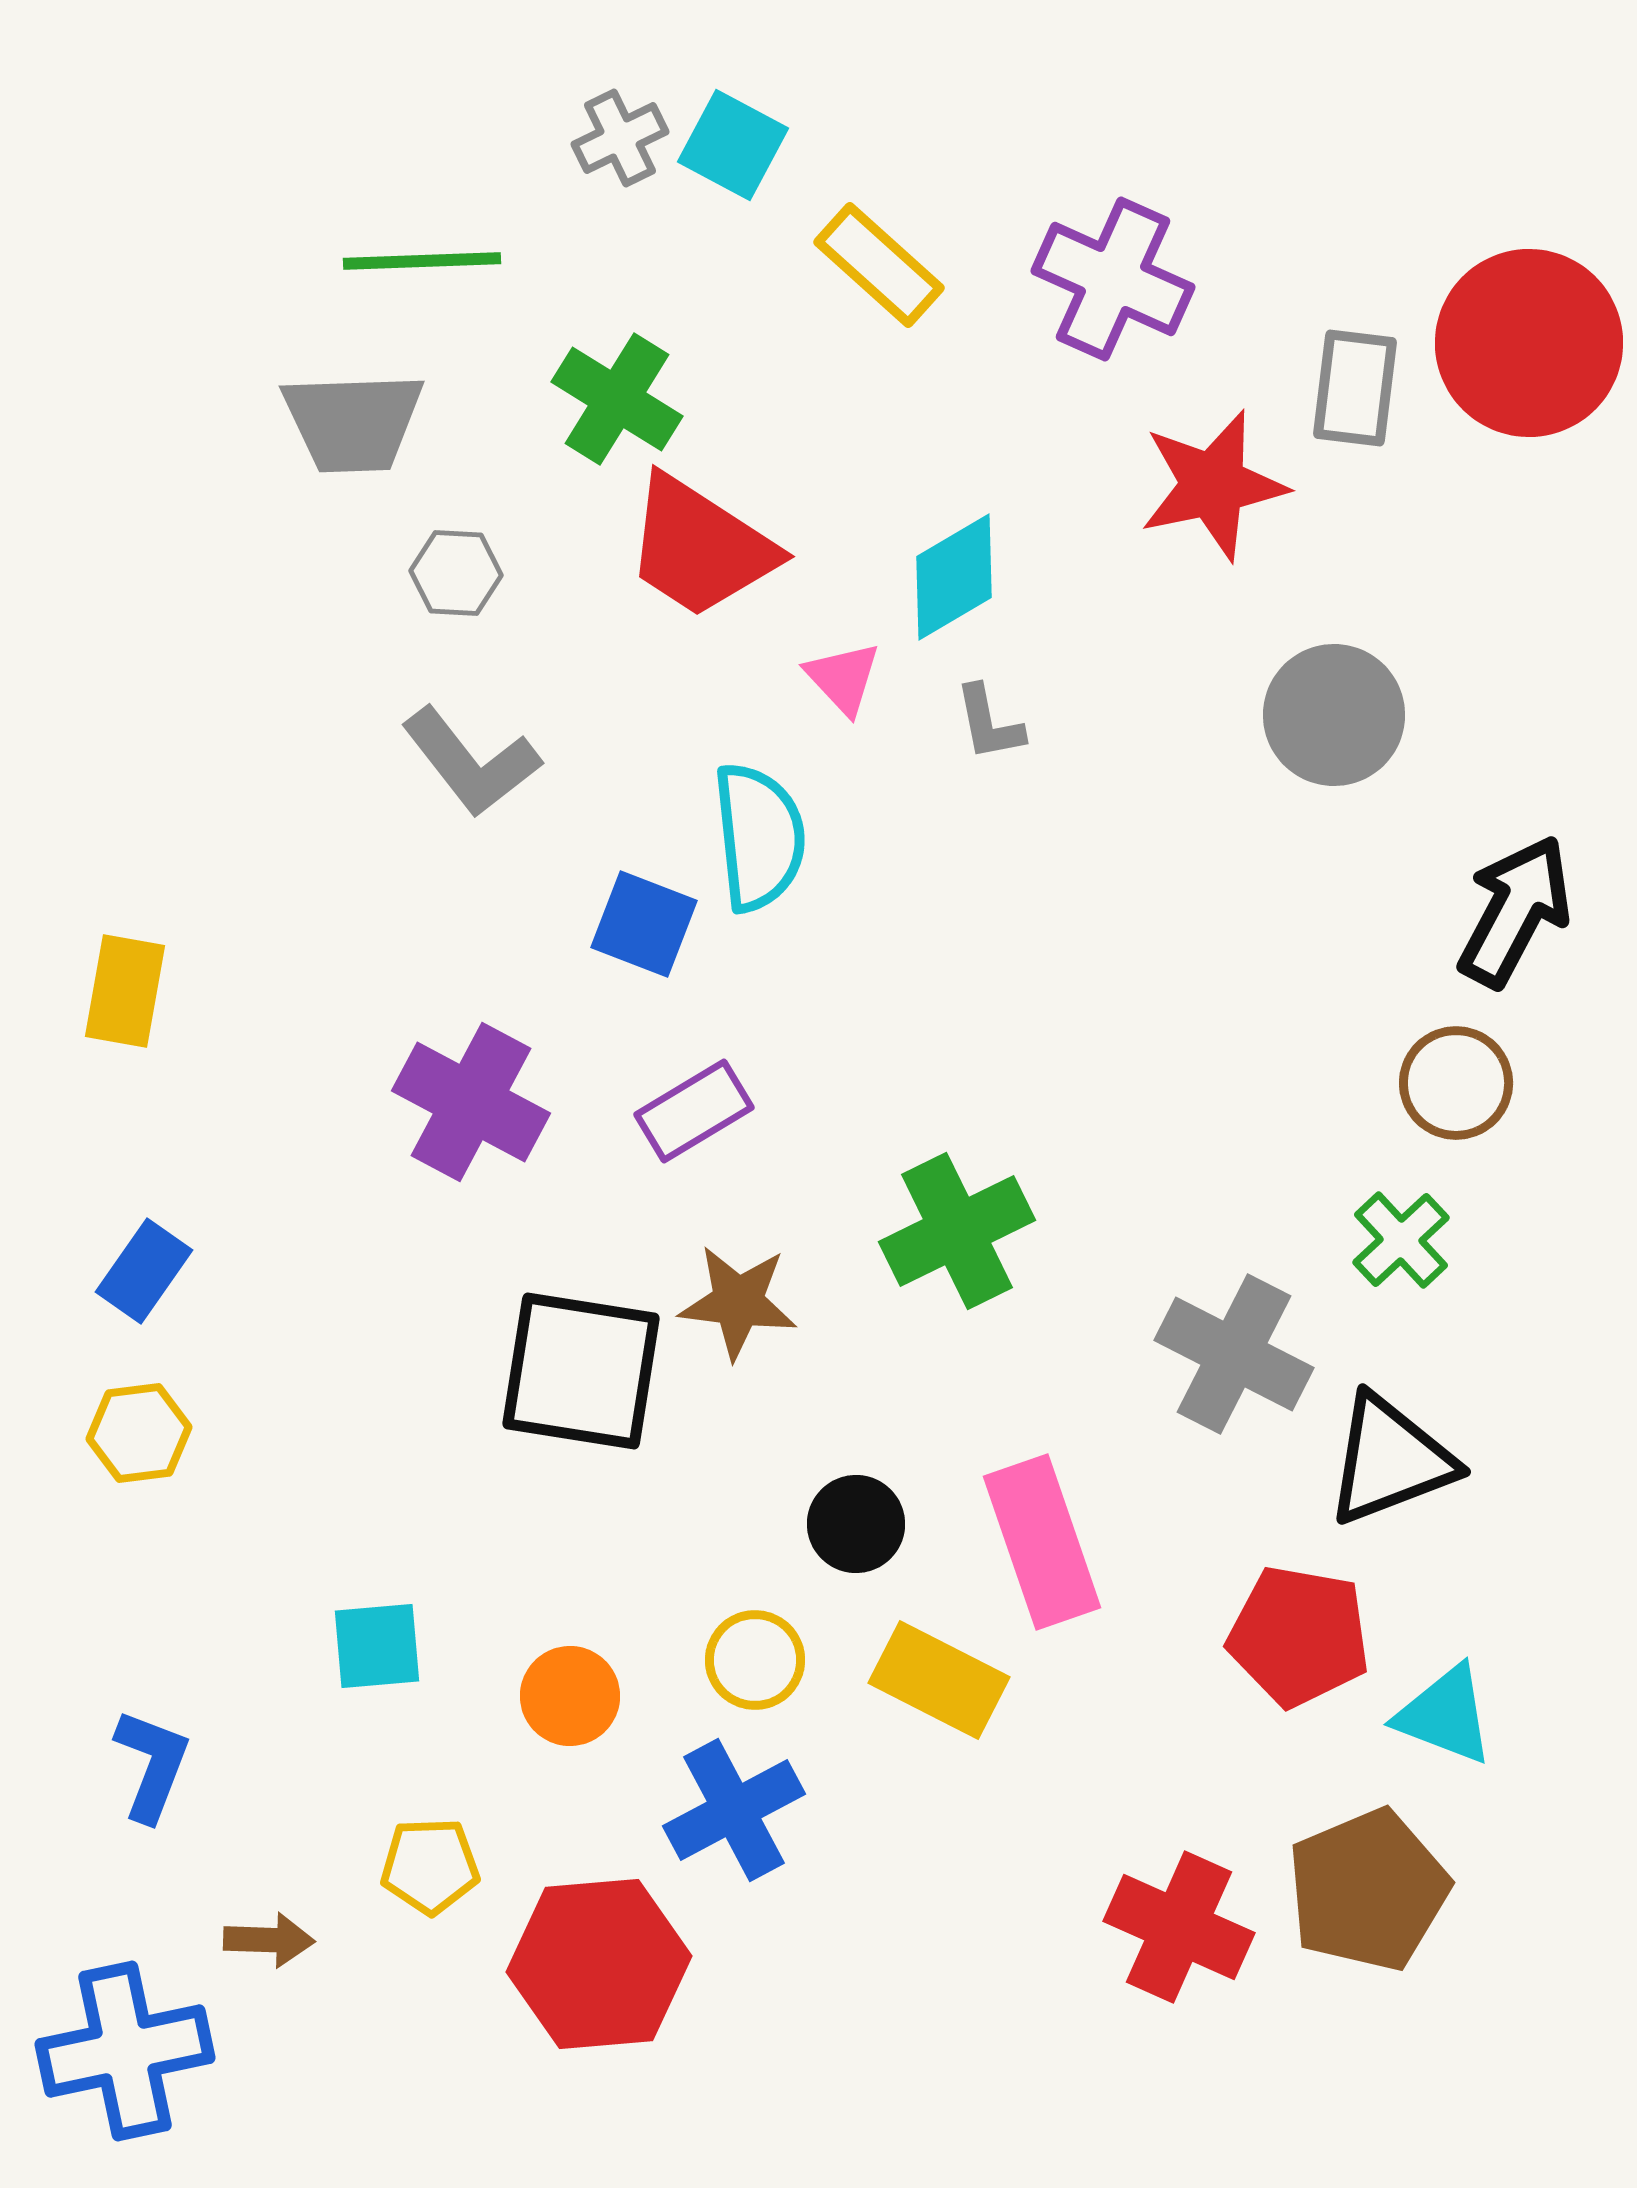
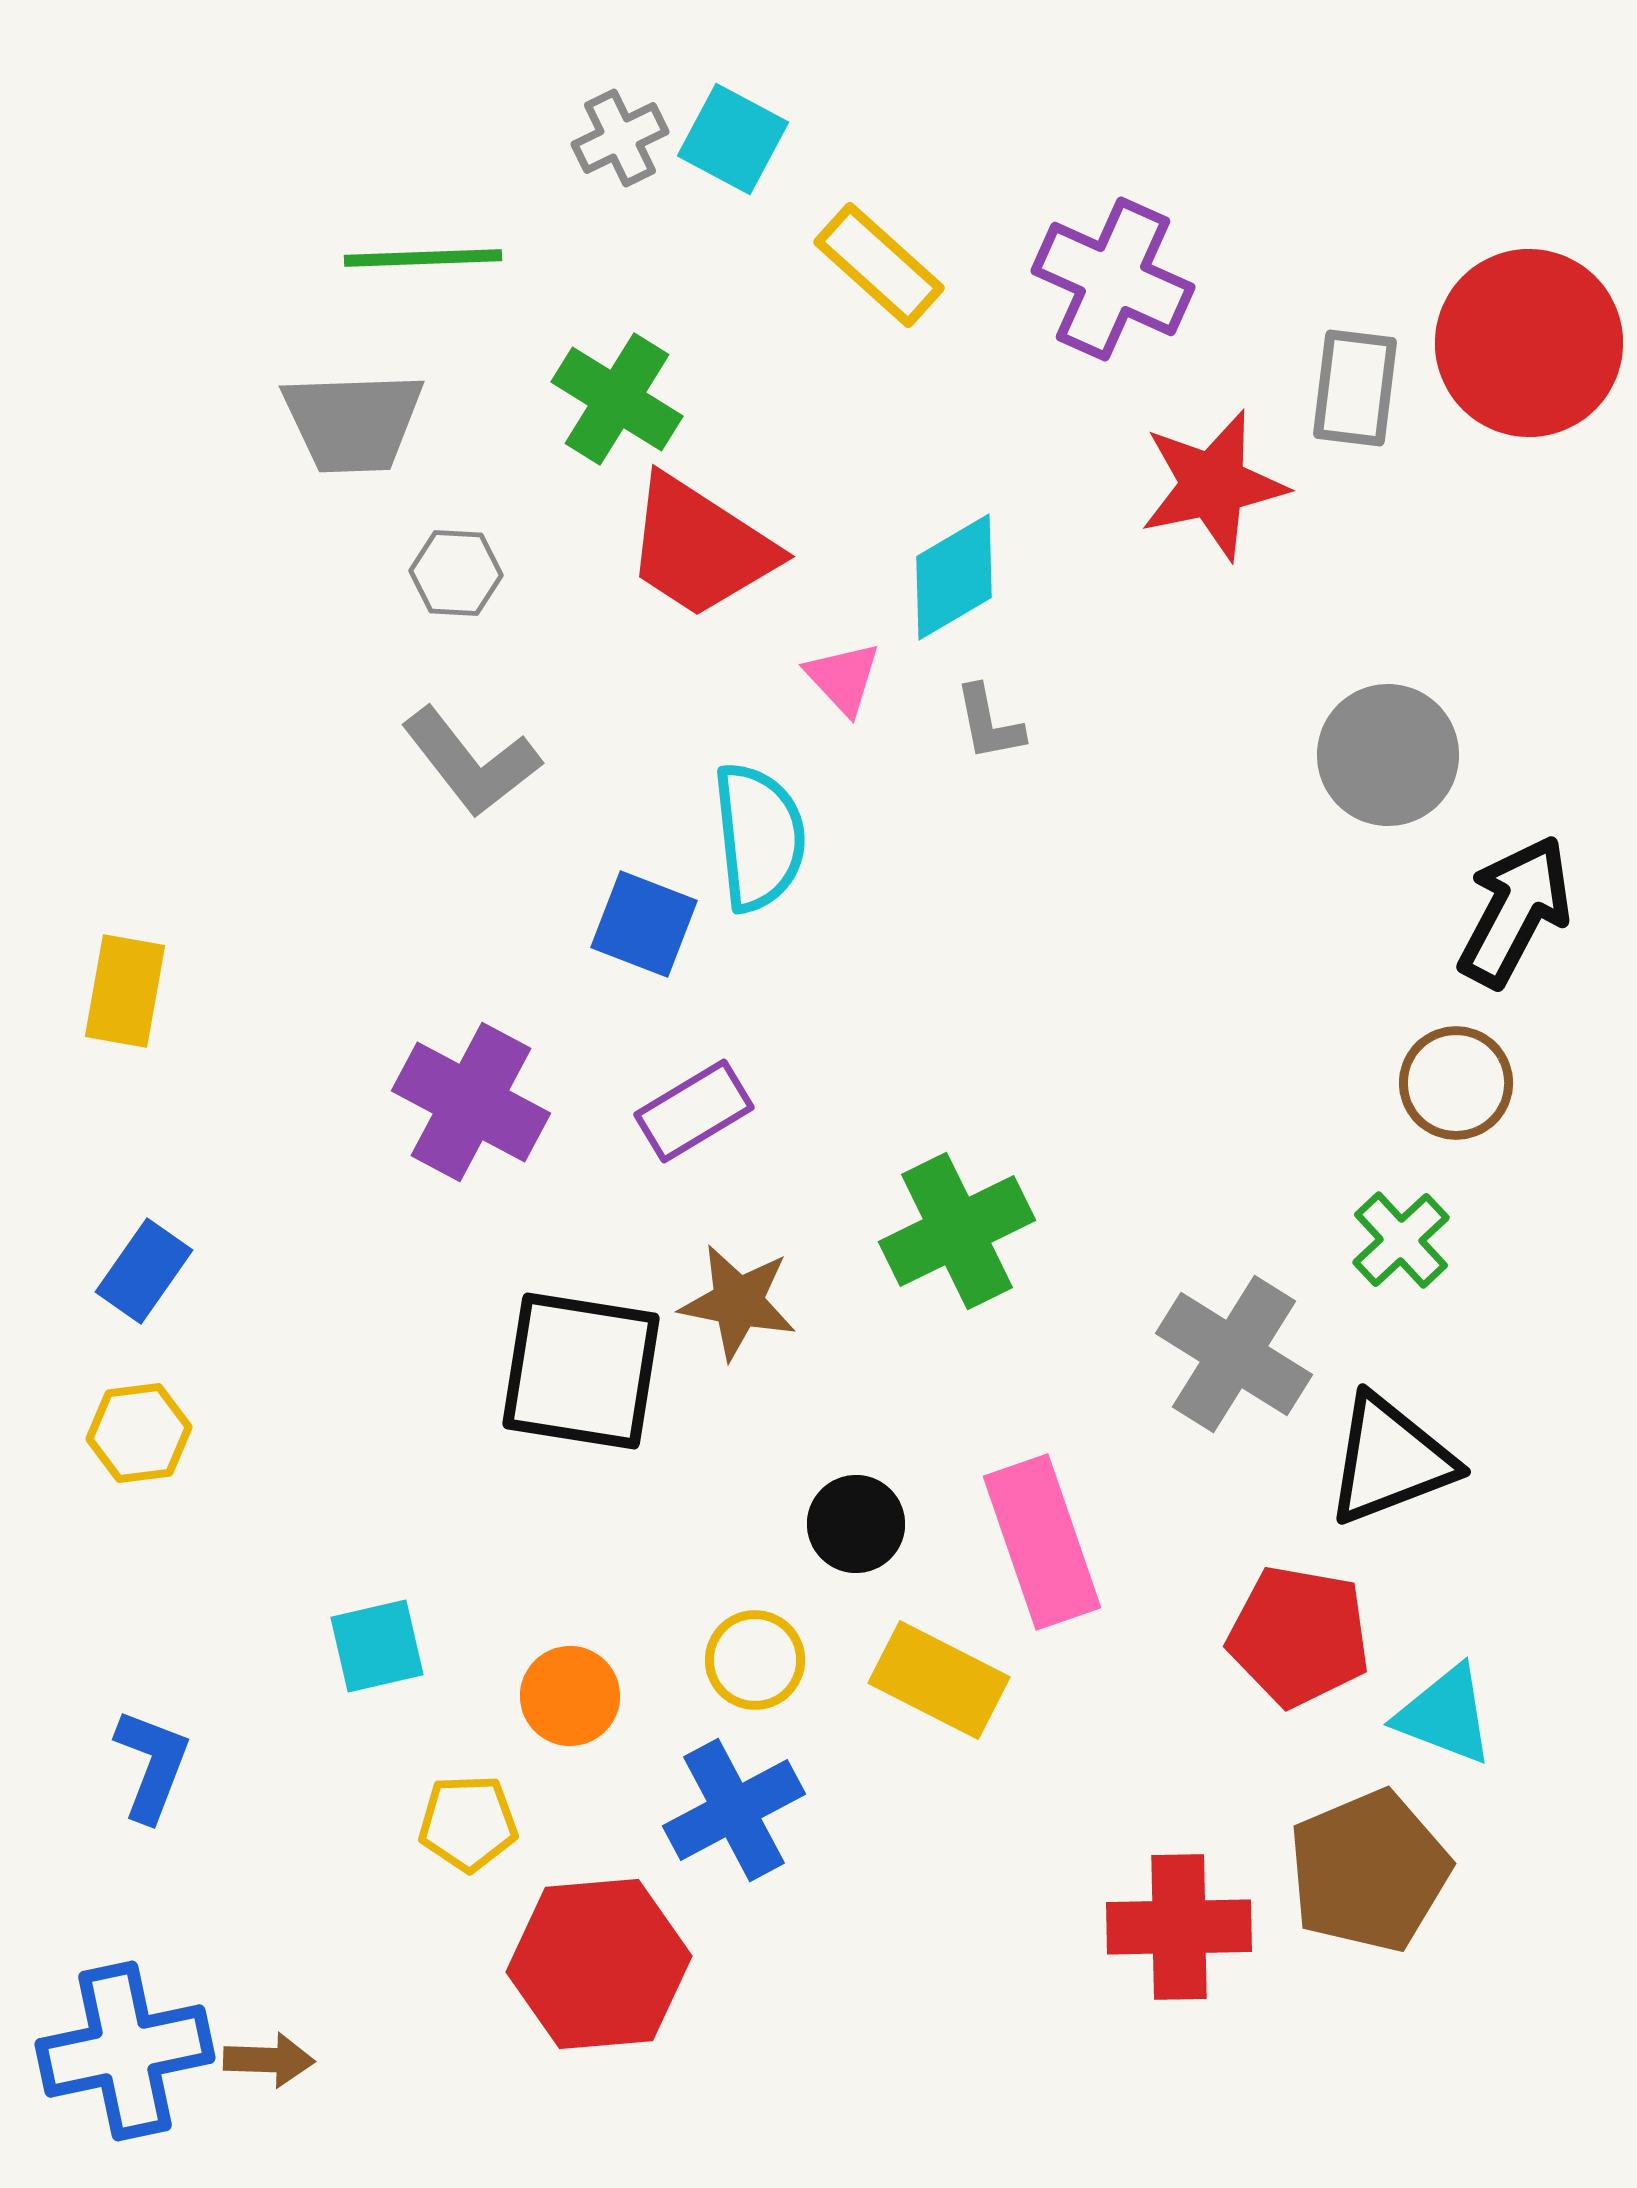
cyan square at (733, 145): moved 6 px up
green line at (422, 261): moved 1 px right, 3 px up
gray circle at (1334, 715): moved 54 px right, 40 px down
brown star at (738, 1302): rotated 4 degrees clockwise
gray cross at (1234, 1354): rotated 5 degrees clockwise
cyan square at (377, 1646): rotated 8 degrees counterclockwise
yellow pentagon at (430, 1866): moved 38 px right, 43 px up
brown pentagon at (1368, 1890): moved 1 px right, 19 px up
red cross at (1179, 1927): rotated 25 degrees counterclockwise
brown arrow at (269, 1940): moved 120 px down
